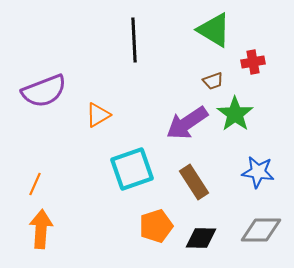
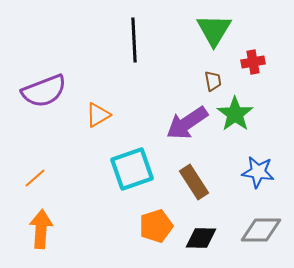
green triangle: rotated 30 degrees clockwise
brown trapezoid: rotated 80 degrees counterclockwise
orange line: moved 6 px up; rotated 25 degrees clockwise
